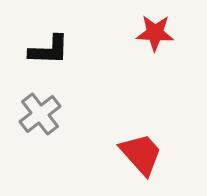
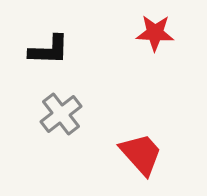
gray cross: moved 21 px right
